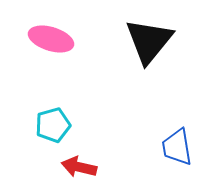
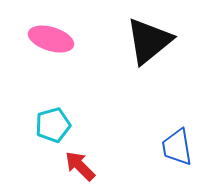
black triangle: rotated 12 degrees clockwise
red arrow: moved 1 px right, 1 px up; rotated 32 degrees clockwise
